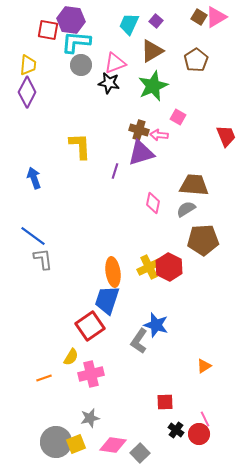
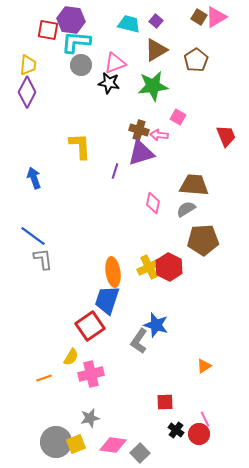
cyan trapezoid at (129, 24): rotated 80 degrees clockwise
brown triangle at (152, 51): moved 4 px right, 1 px up
green star at (153, 86): rotated 16 degrees clockwise
